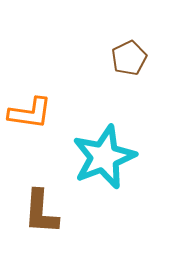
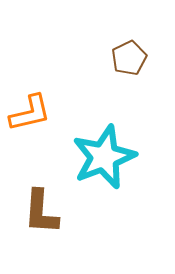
orange L-shape: rotated 21 degrees counterclockwise
